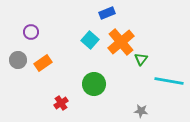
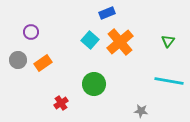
orange cross: moved 1 px left
green triangle: moved 27 px right, 18 px up
